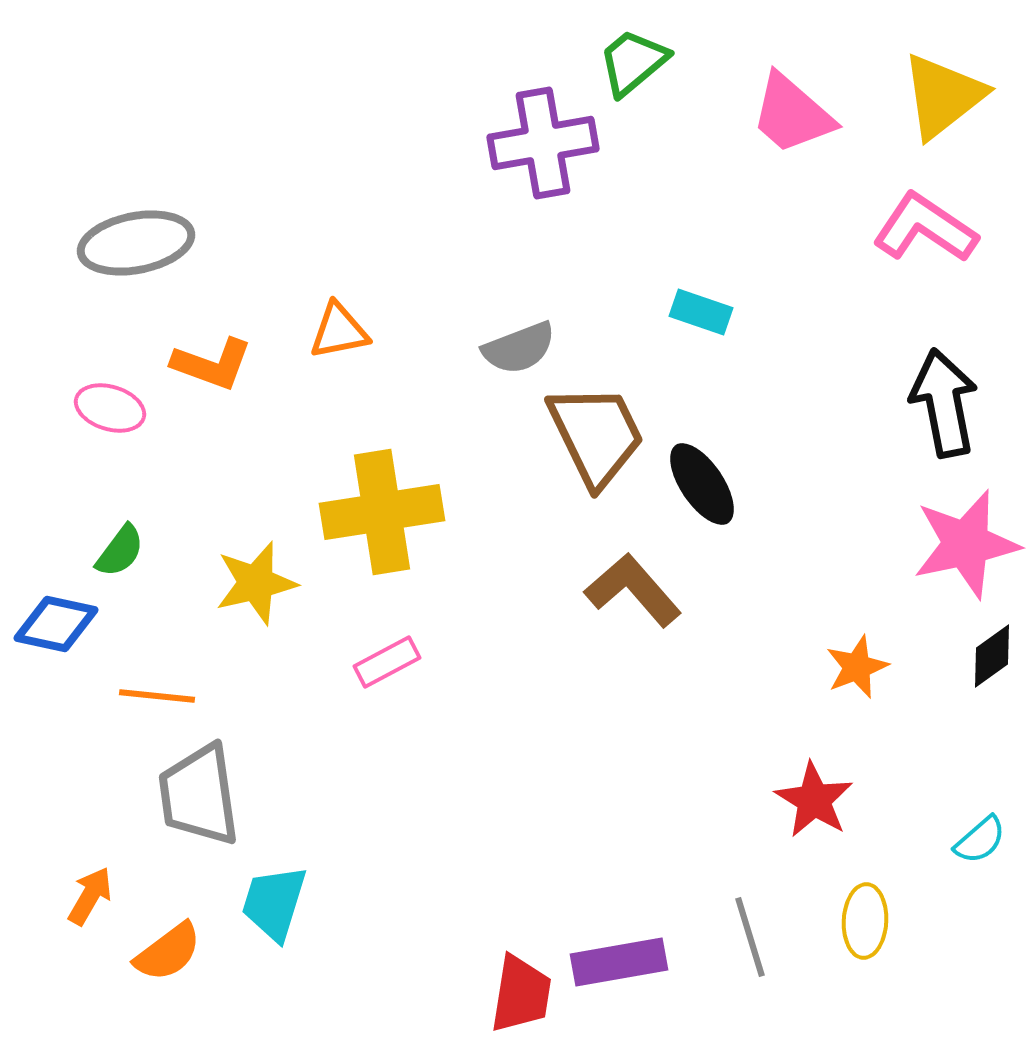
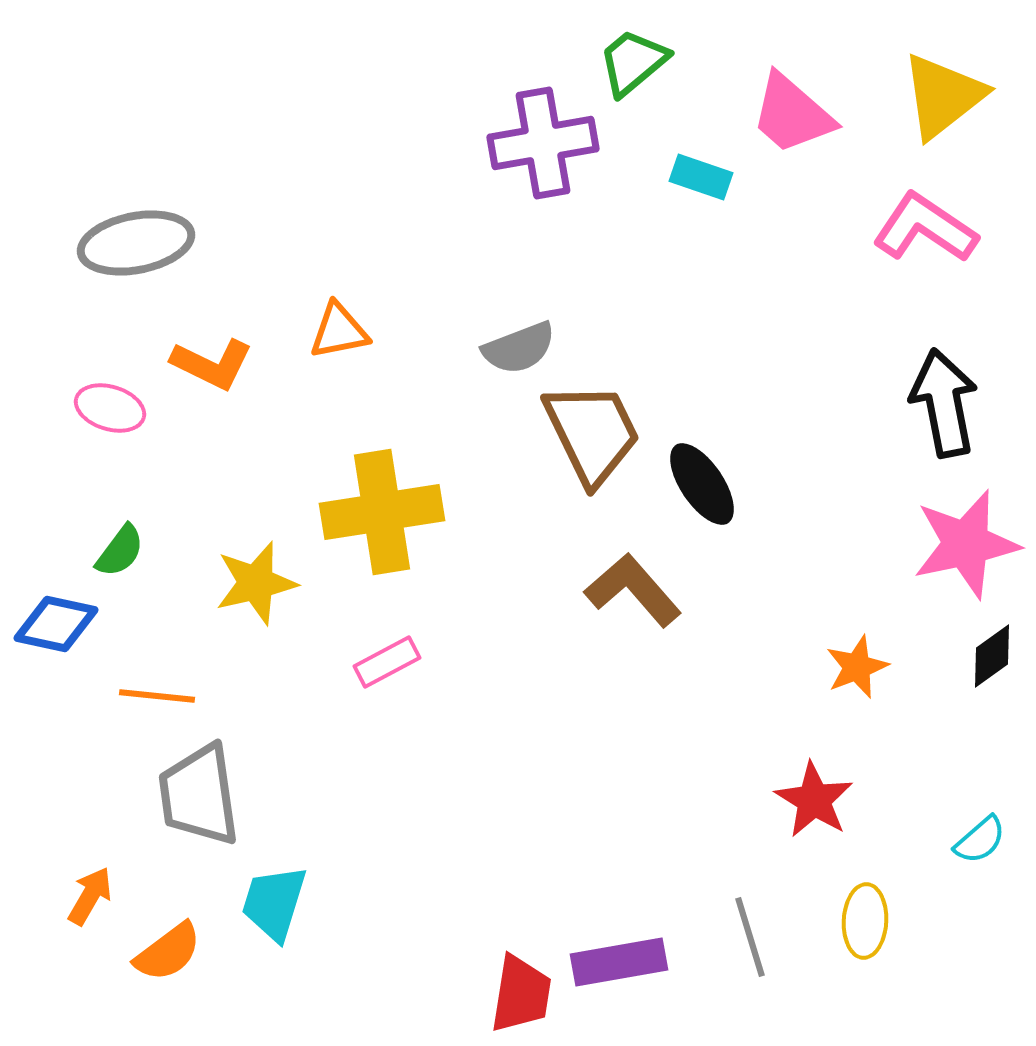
cyan rectangle: moved 135 px up
orange L-shape: rotated 6 degrees clockwise
brown trapezoid: moved 4 px left, 2 px up
